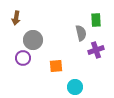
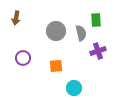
gray circle: moved 23 px right, 9 px up
purple cross: moved 2 px right, 1 px down
cyan circle: moved 1 px left, 1 px down
